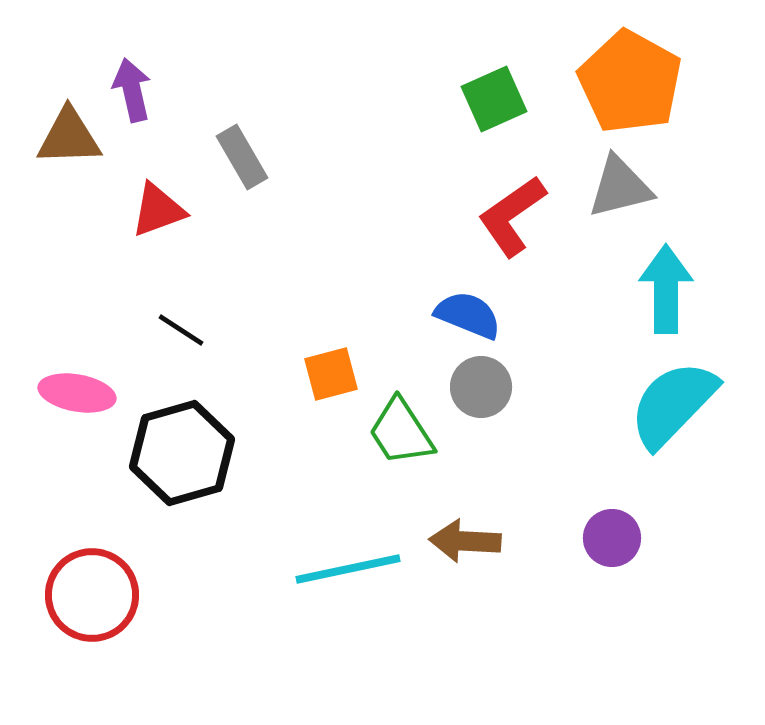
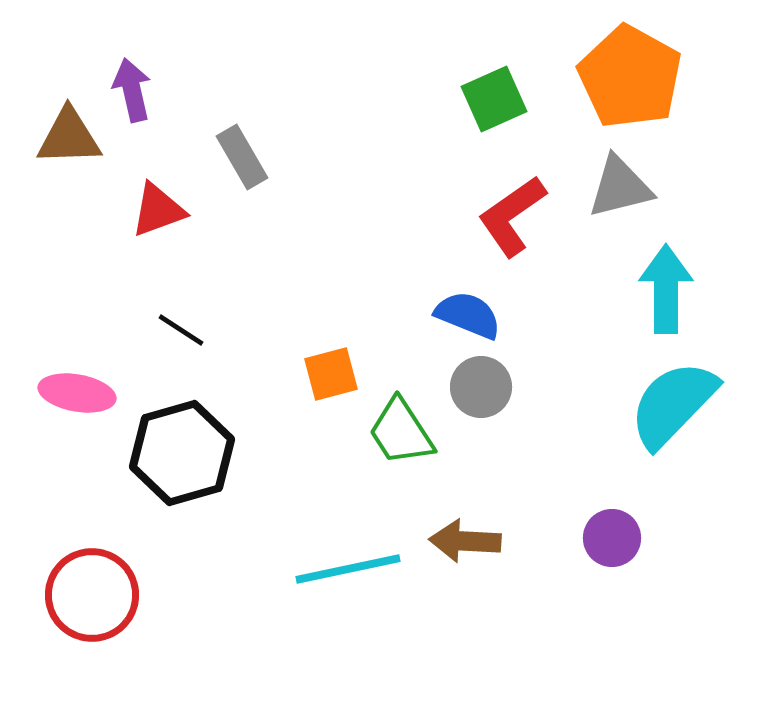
orange pentagon: moved 5 px up
